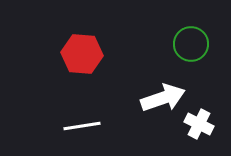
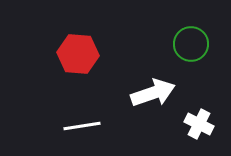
red hexagon: moved 4 px left
white arrow: moved 10 px left, 5 px up
